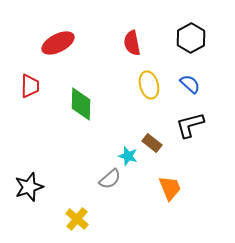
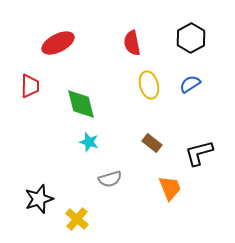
blue semicircle: rotated 75 degrees counterclockwise
green diamond: rotated 16 degrees counterclockwise
black L-shape: moved 9 px right, 28 px down
cyan star: moved 39 px left, 14 px up
gray semicircle: rotated 25 degrees clockwise
black star: moved 10 px right, 12 px down
